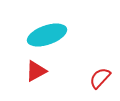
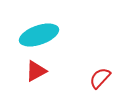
cyan ellipse: moved 8 px left
